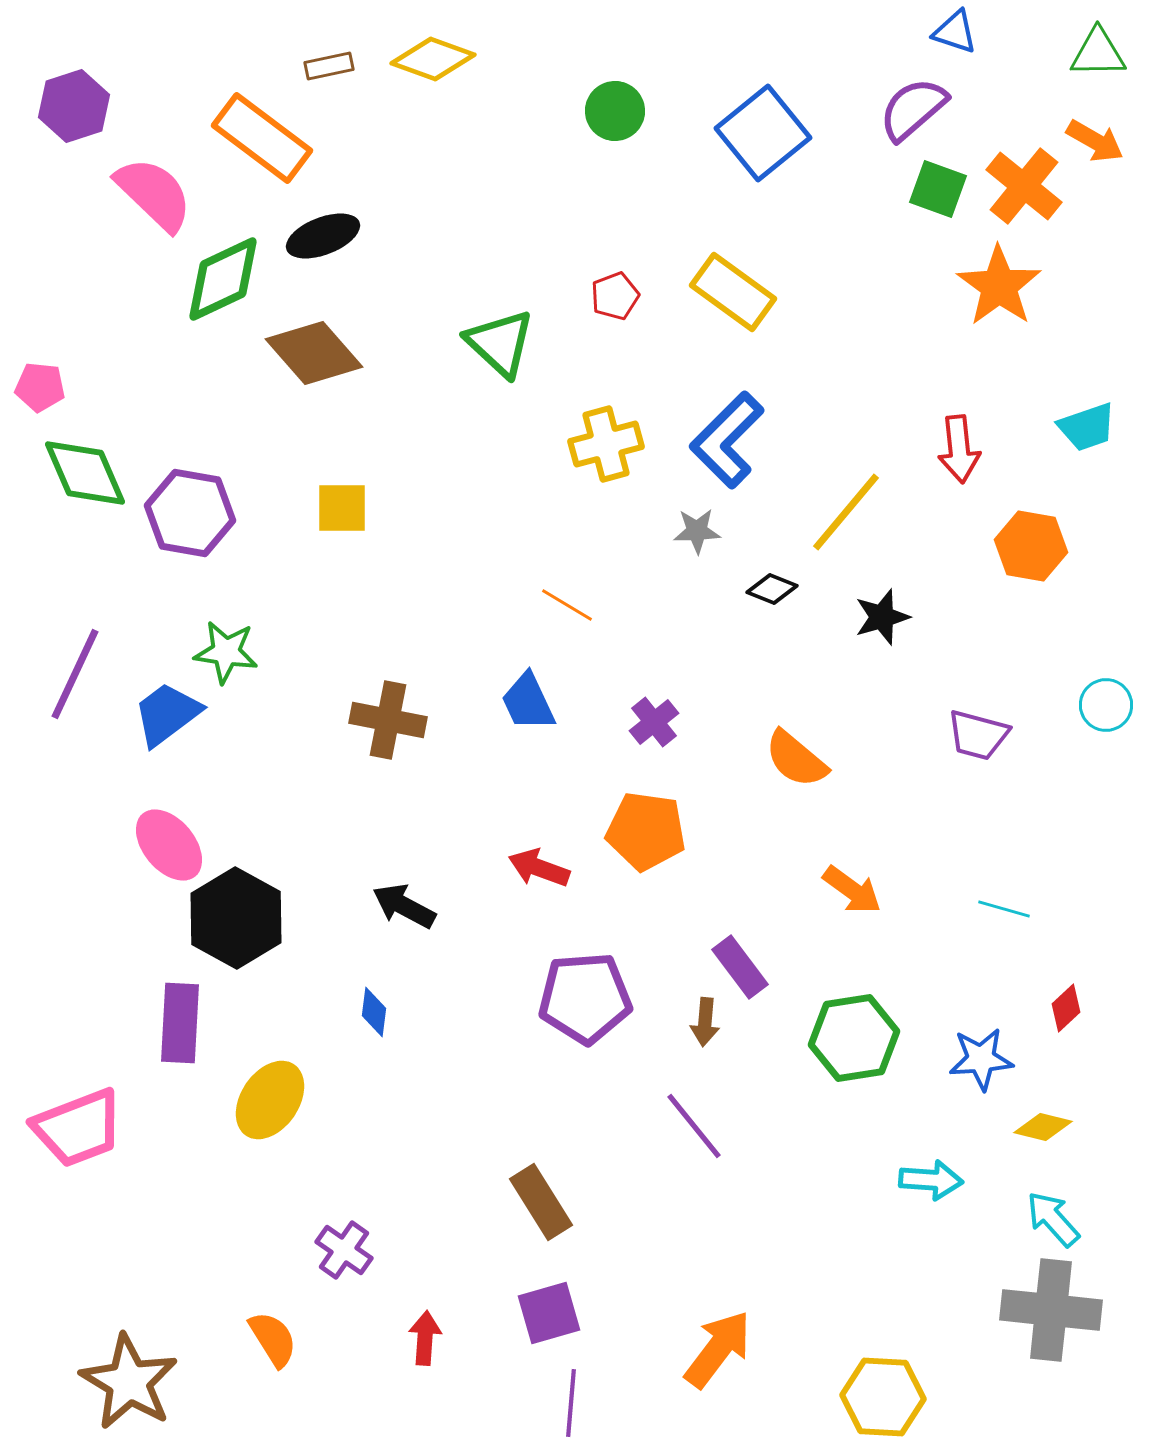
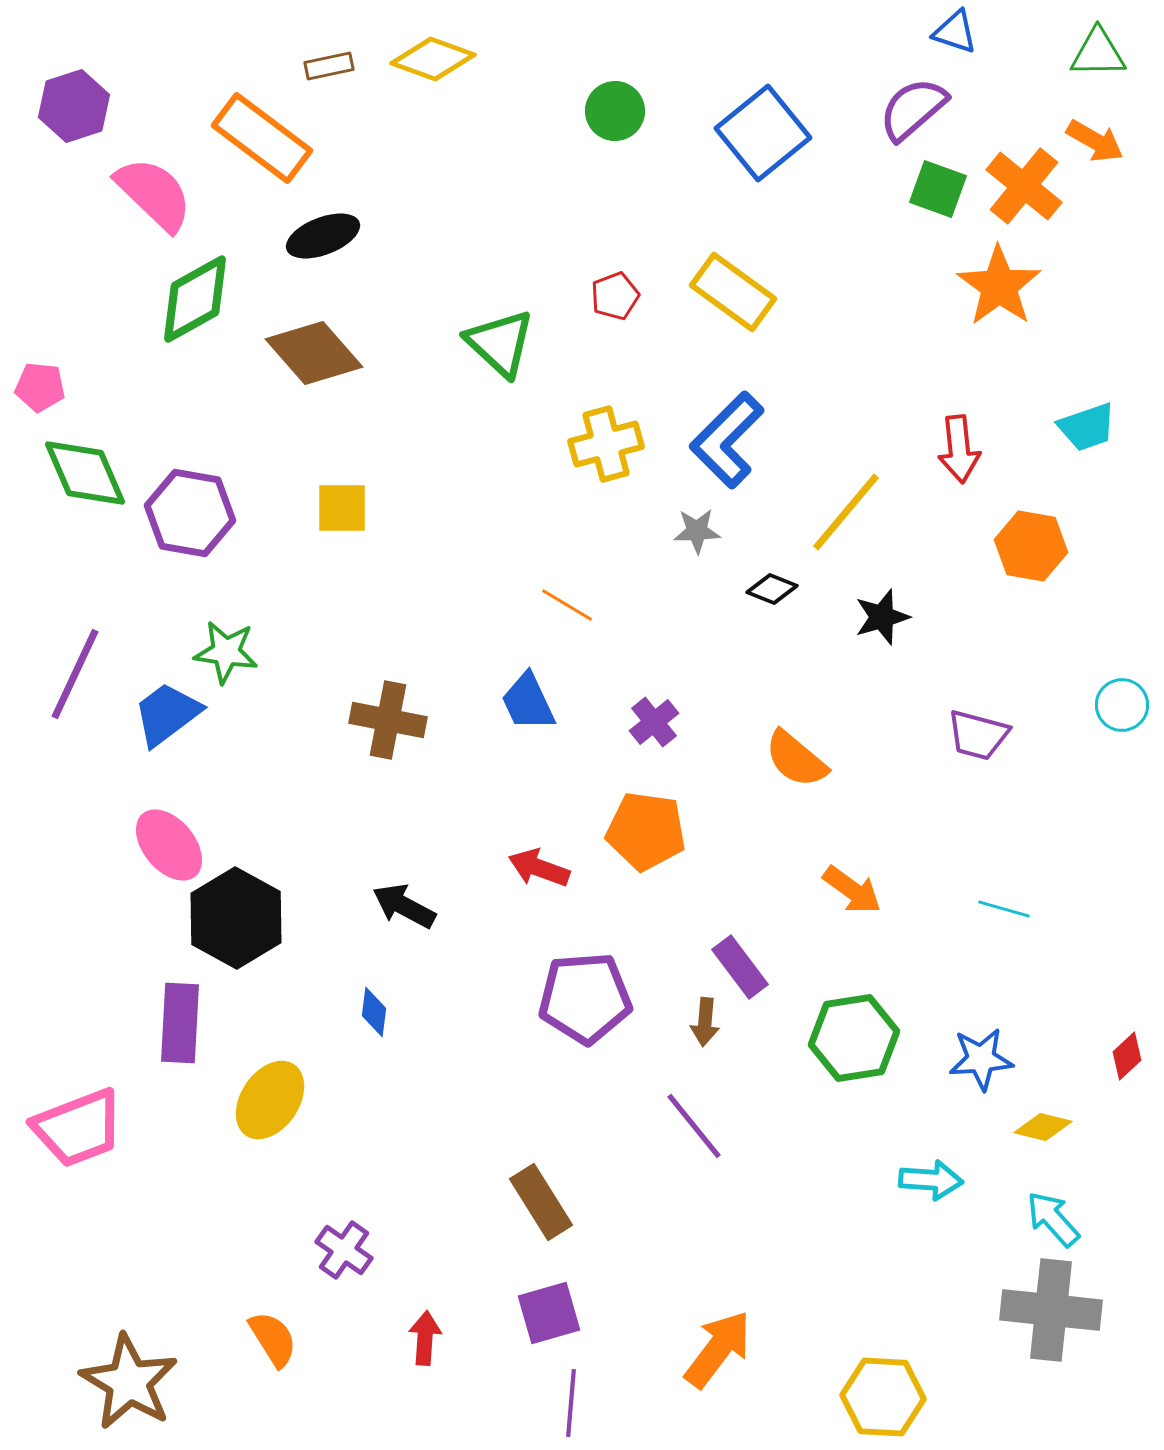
green diamond at (223, 279): moved 28 px left, 20 px down; rotated 4 degrees counterclockwise
cyan circle at (1106, 705): moved 16 px right
red diamond at (1066, 1008): moved 61 px right, 48 px down
